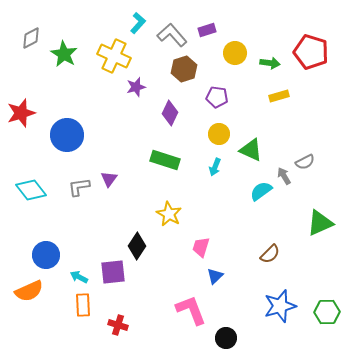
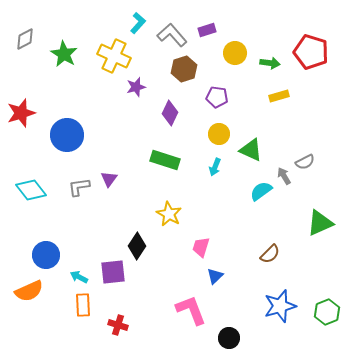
gray diamond at (31, 38): moved 6 px left, 1 px down
green hexagon at (327, 312): rotated 20 degrees counterclockwise
black circle at (226, 338): moved 3 px right
